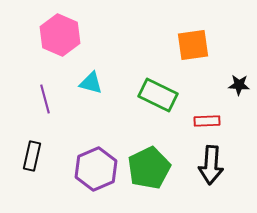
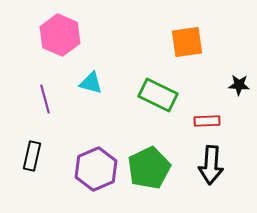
orange square: moved 6 px left, 3 px up
